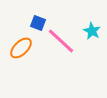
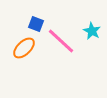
blue square: moved 2 px left, 1 px down
orange ellipse: moved 3 px right
